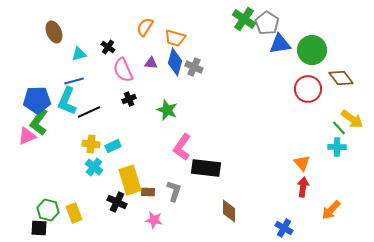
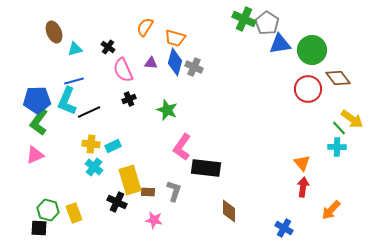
green cross at (244, 19): rotated 10 degrees counterclockwise
cyan triangle at (79, 54): moved 4 px left, 5 px up
brown diamond at (341, 78): moved 3 px left
pink triangle at (27, 136): moved 8 px right, 19 px down
